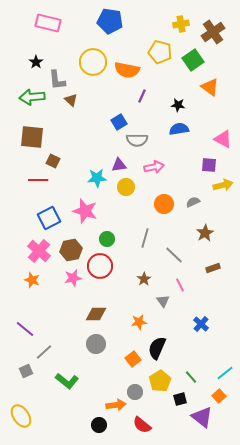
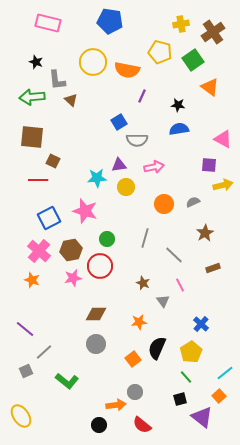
black star at (36, 62): rotated 16 degrees counterclockwise
brown star at (144, 279): moved 1 px left, 4 px down; rotated 16 degrees counterclockwise
green line at (191, 377): moved 5 px left
yellow pentagon at (160, 381): moved 31 px right, 29 px up
